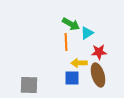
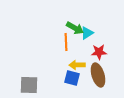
green arrow: moved 4 px right, 4 px down
yellow arrow: moved 2 px left, 2 px down
blue square: rotated 14 degrees clockwise
